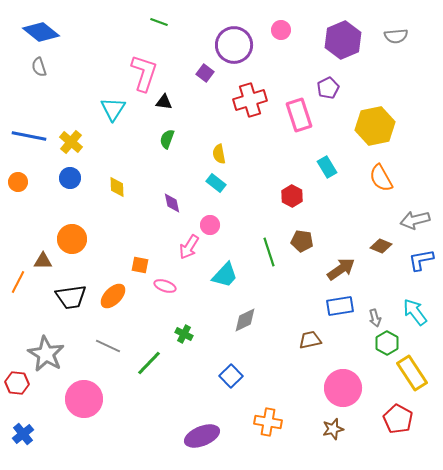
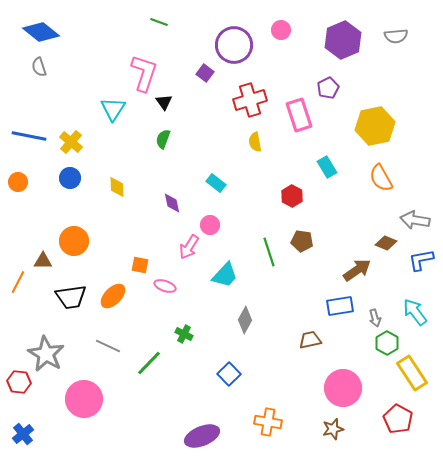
black triangle at (164, 102): rotated 48 degrees clockwise
green semicircle at (167, 139): moved 4 px left
yellow semicircle at (219, 154): moved 36 px right, 12 px up
gray arrow at (415, 220): rotated 24 degrees clockwise
orange circle at (72, 239): moved 2 px right, 2 px down
brown diamond at (381, 246): moved 5 px right, 3 px up
brown arrow at (341, 269): moved 16 px right, 1 px down
gray diamond at (245, 320): rotated 36 degrees counterclockwise
blue square at (231, 376): moved 2 px left, 2 px up
red hexagon at (17, 383): moved 2 px right, 1 px up
